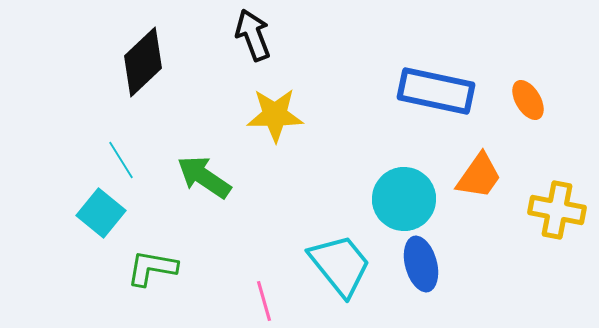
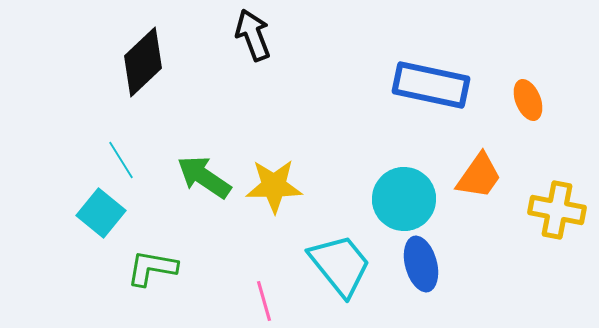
blue rectangle: moved 5 px left, 6 px up
orange ellipse: rotated 9 degrees clockwise
yellow star: moved 1 px left, 71 px down
